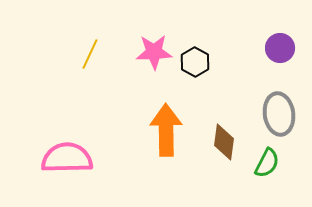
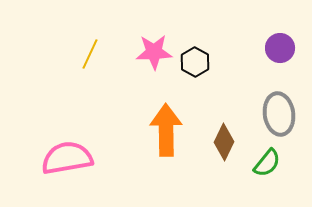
brown diamond: rotated 18 degrees clockwise
pink semicircle: rotated 9 degrees counterclockwise
green semicircle: rotated 12 degrees clockwise
